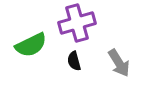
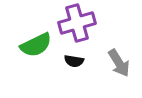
green semicircle: moved 5 px right
black semicircle: rotated 66 degrees counterclockwise
